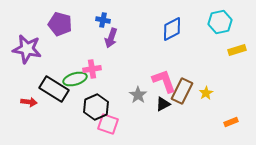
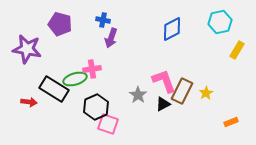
yellow rectangle: rotated 42 degrees counterclockwise
